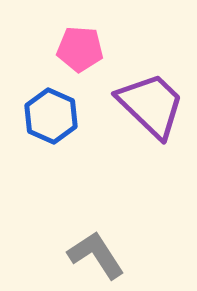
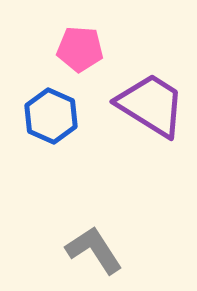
purple trapezoid: rotated 12 degrees counterclockwise
gray L-shape: moved 2 px left, 5 px up
